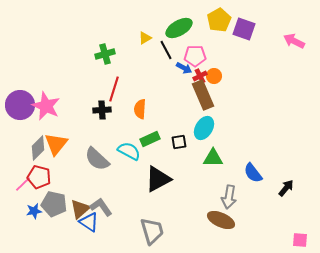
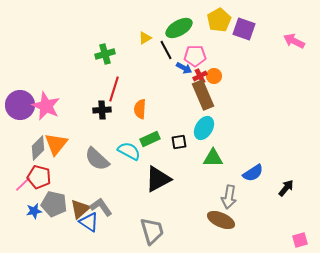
blue semicircle: rotated 85 degrees counterclockwise
pink square: rotated 21 degrees counterclockwise
